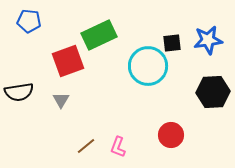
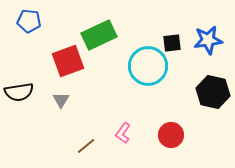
black hexagon: rotated 16 degrees clockwise
pink L-shape: moved 5 px right, 14 px up; rotated 15 degrees clockwise
